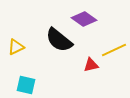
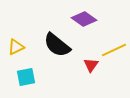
black semicircle: moved 2 px left, 5 px down
red triangle: rotated 42 degrees counterclockwise
cyan square: moved 8 px up; rotated 24 degrees counterclockwise
